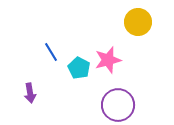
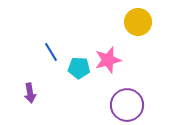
cyan pentagon: rotated 25 degrees counterclockwise
purple circle: moved 9 px right
